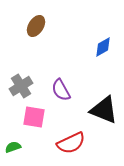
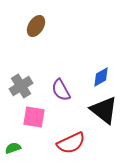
blue diamond: moved 2 px left, 30 px down
black triangle: rotated 16 degrees clockwise
green semicircle: moved 1 px down
